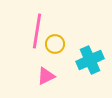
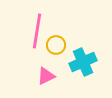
yellow circle: moved 1 px right, 1 px down
cyan cross: moved 7 px left, 2 px down
